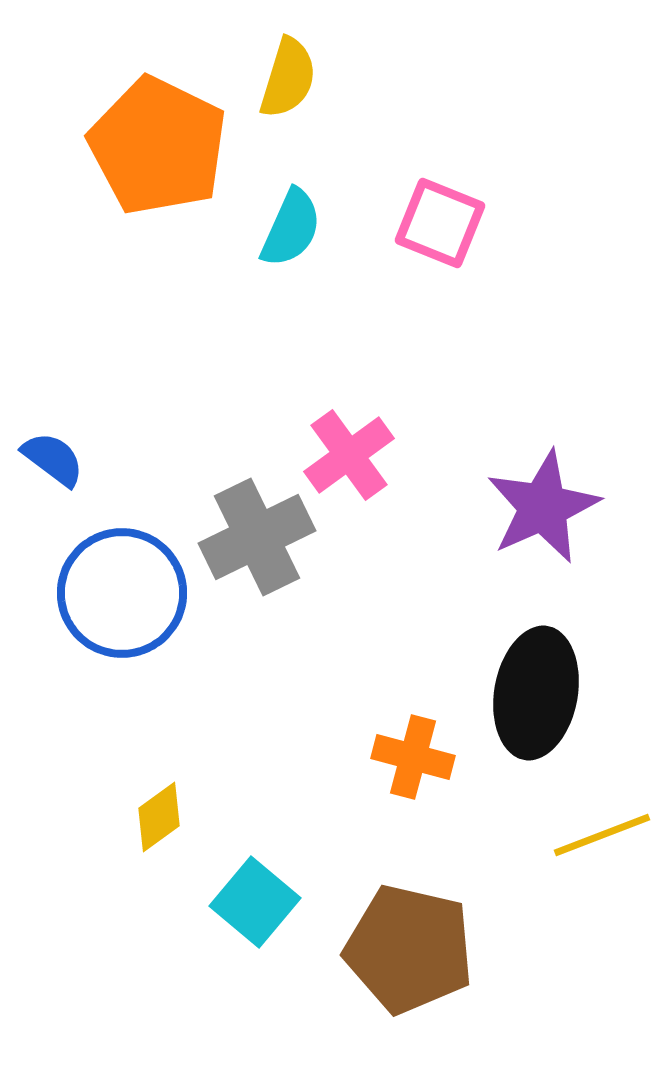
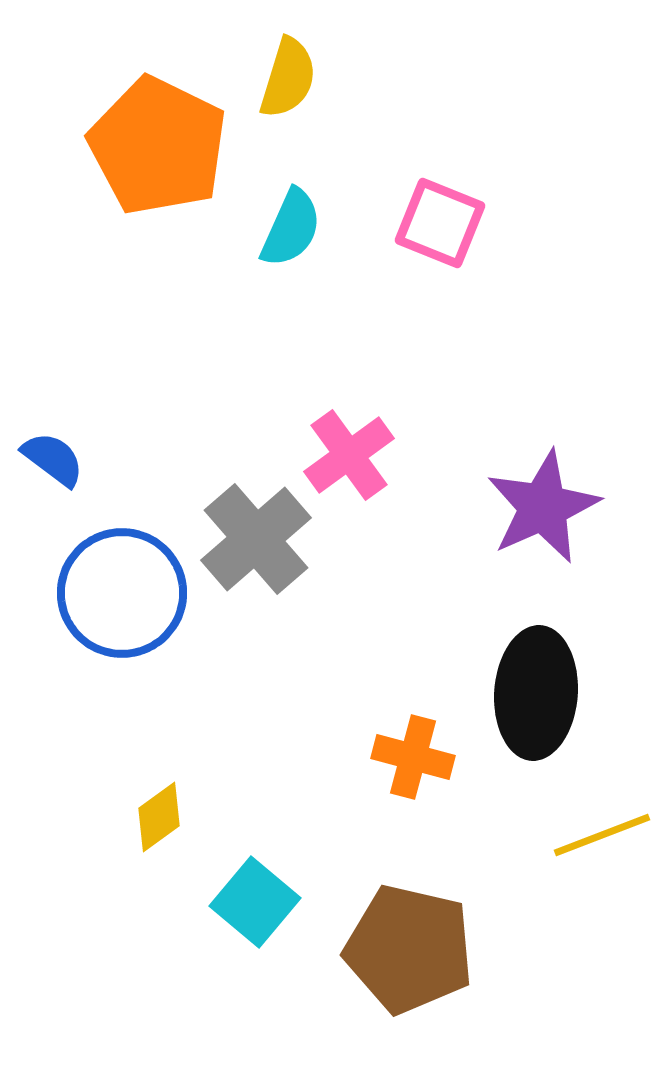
gray cross: moved 1 px left, 2 px down; rotated 15 degrees counterclockwise
black ellipse: rotated 6 degrees counterclockwise
